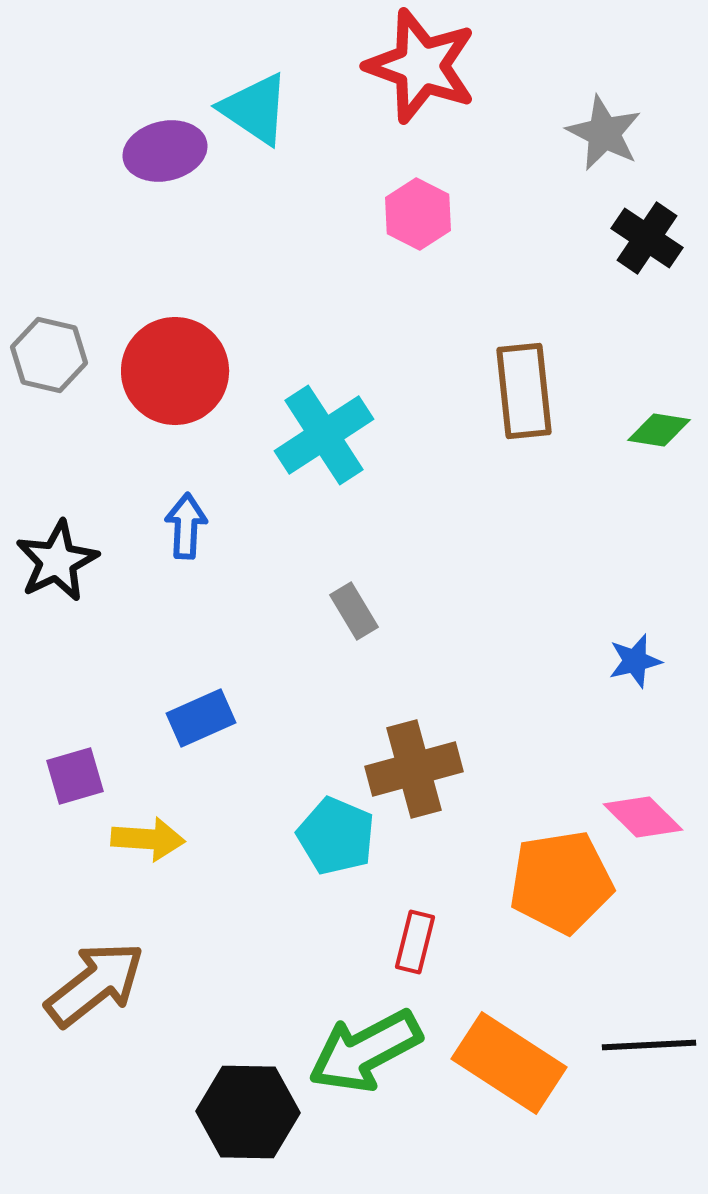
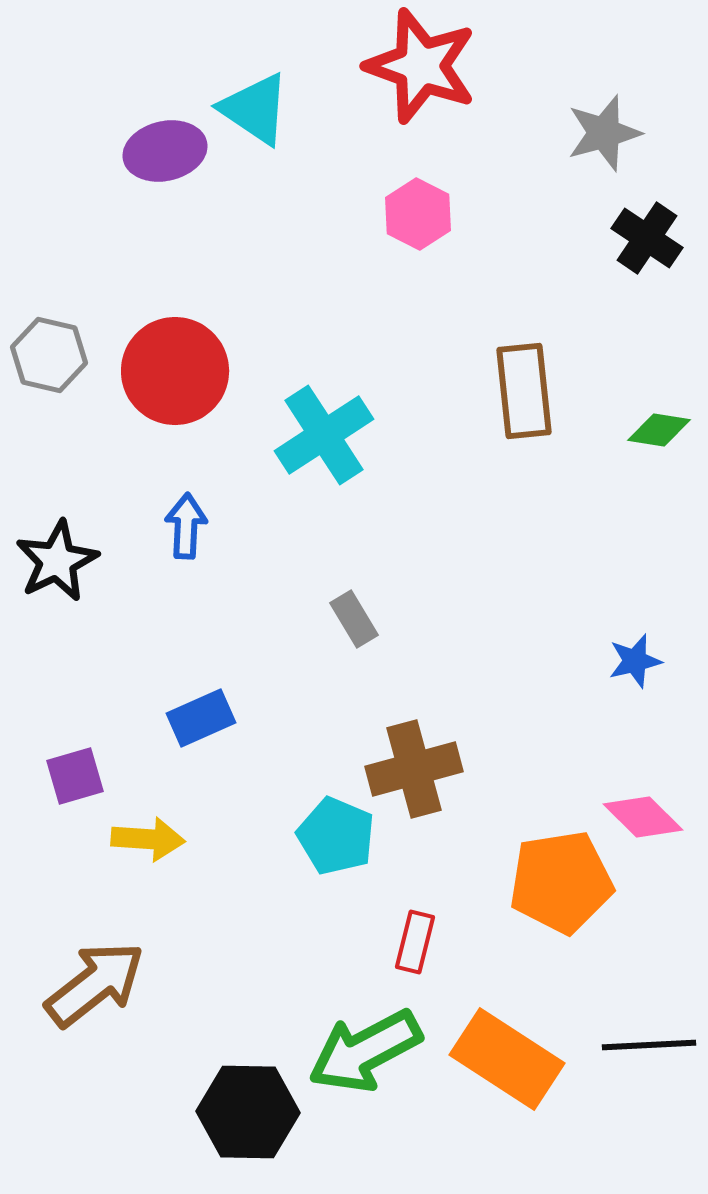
gray star: rotated 30 degrees clockwise
gray rectangle: moved 8 px down
orange rectangle: moved 2 px left, 4 px up
